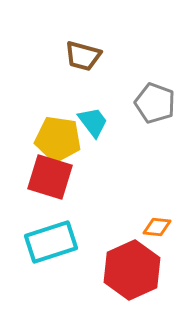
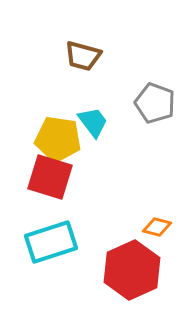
orange diamond: rotated 8 degrees clockwise
